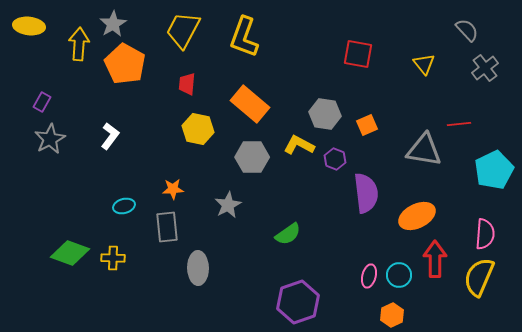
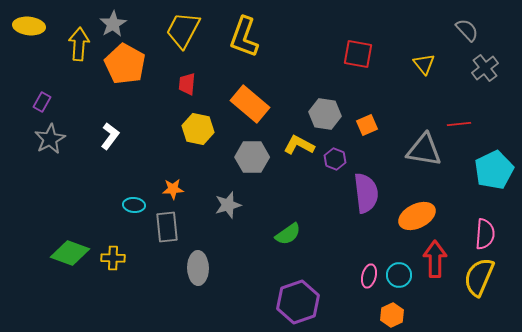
gray star at (228, 205): rotated 12 degrees clockwise
cyan ellipse at (124, 206): moved 10 px right, 1 px up; rotated 20 degrees clockwise
